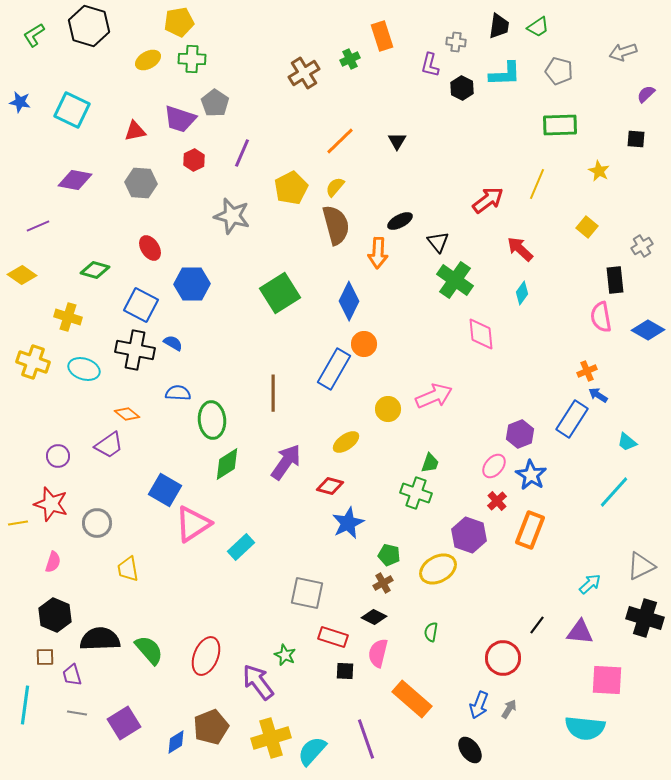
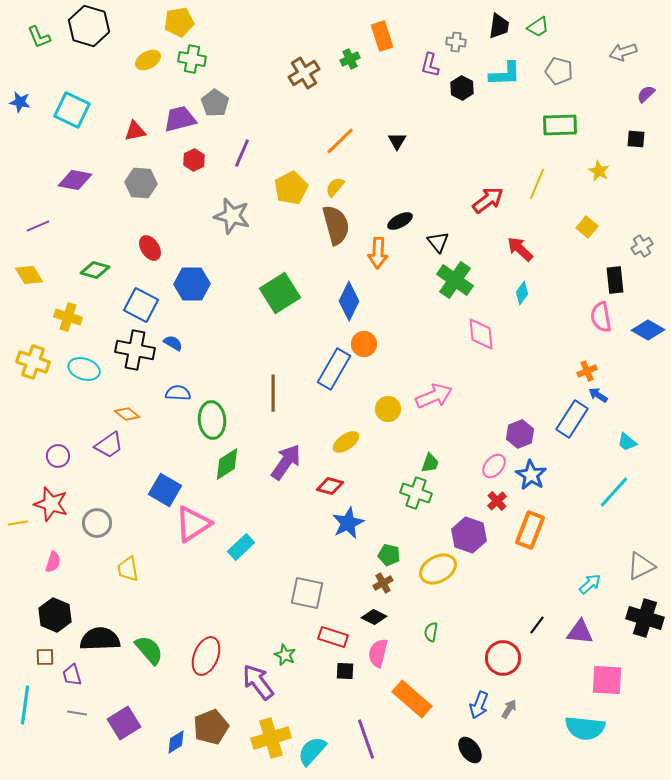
green L-shape at (34, 35): moved 5 px right, 2 px down; rotated 80 degrees counterclockwise
green cross at (192, 59): rotated 8 degrees clockwise
purple trapezoid at (180, 119): rotated 148 degrees clockwise
yellow diamond at (22, 275): moved 7 px right; rotated 24 degrees clockwise
